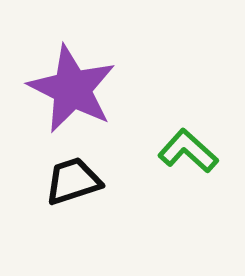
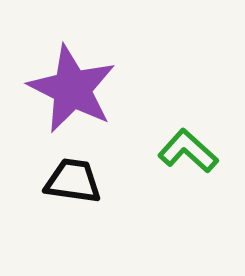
black trapezoid: rotated 26 degrees clockwise
